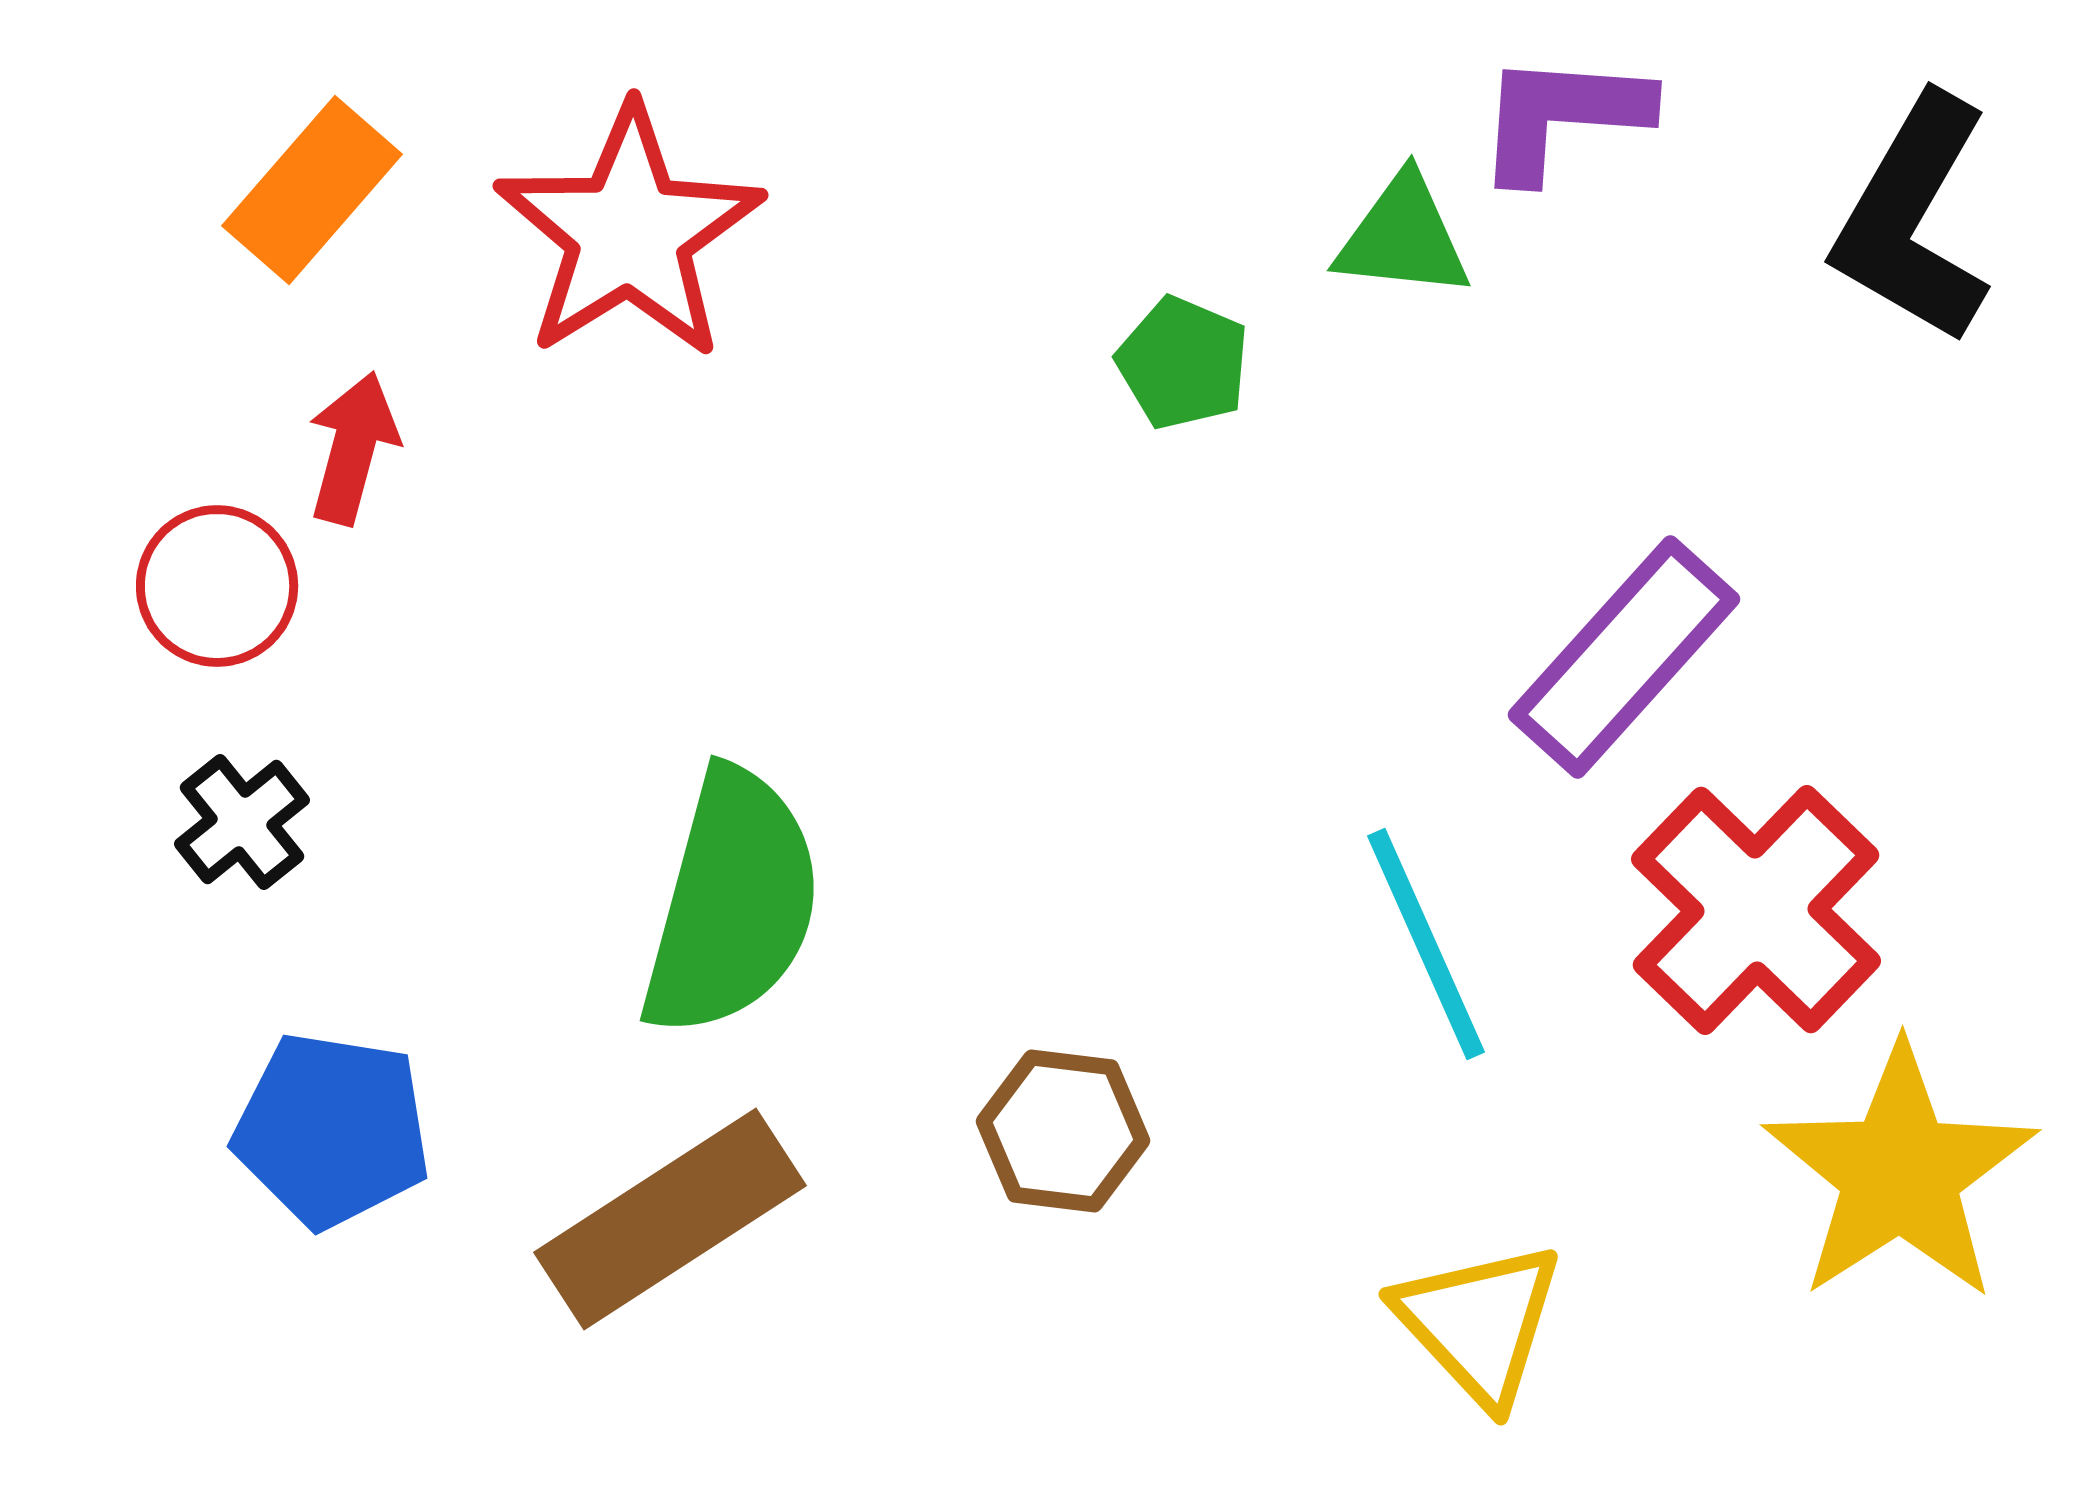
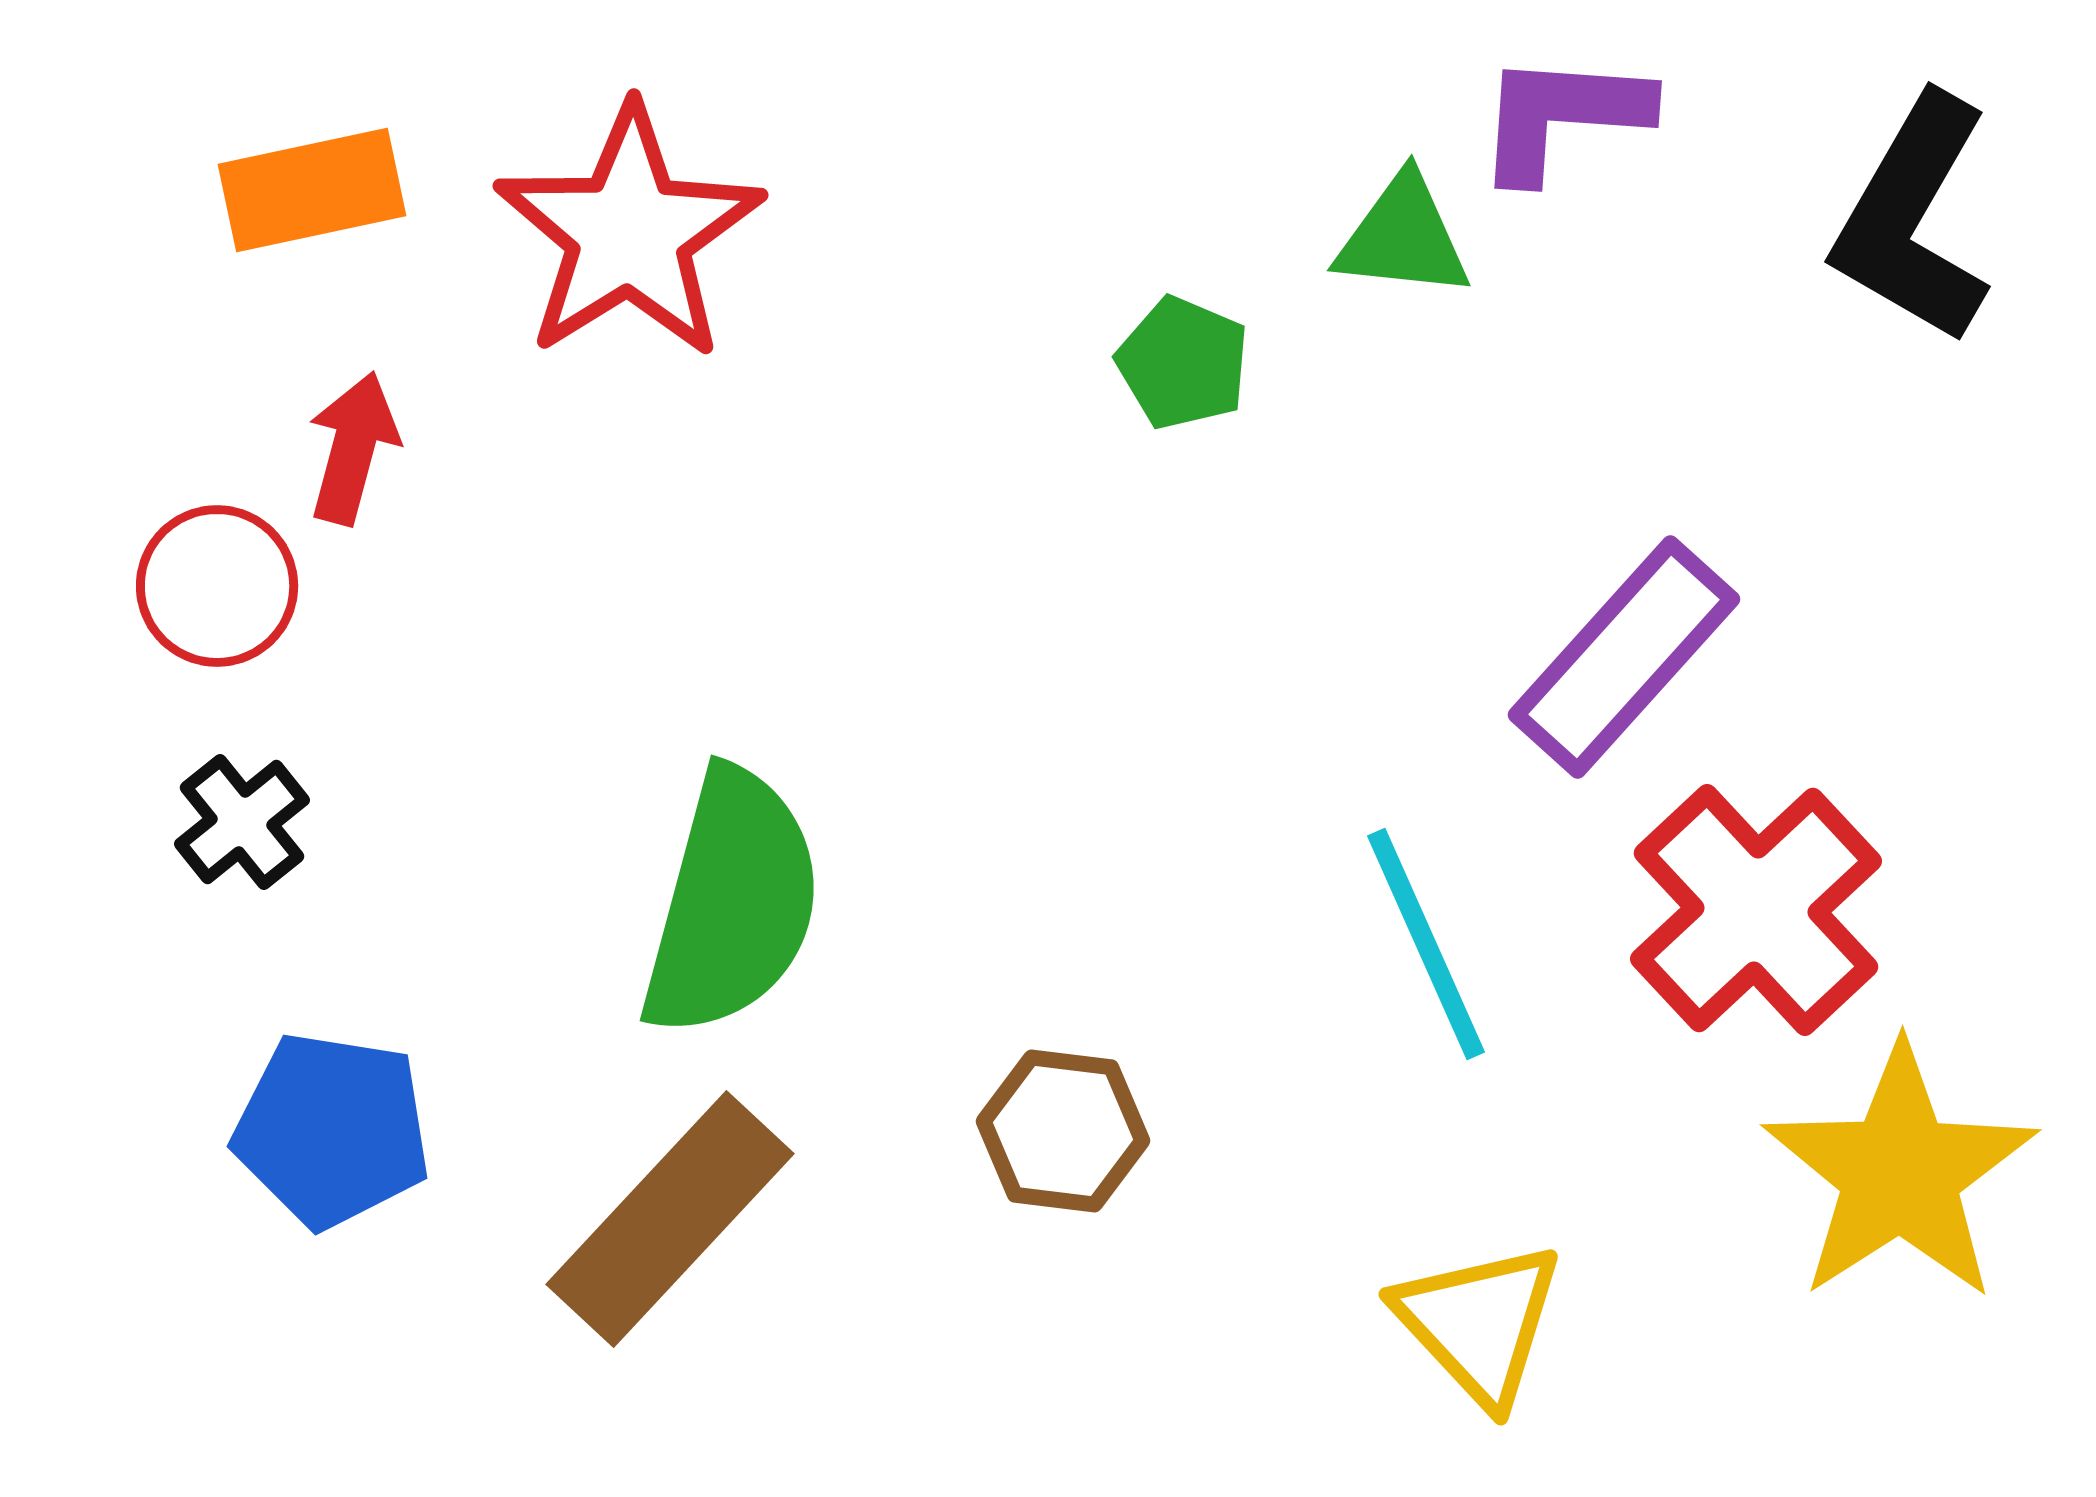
orange rectangle: rotated 37 degrees clockwise
red cross: rotated 3 degrees clockwise
brown rectangle: rotated 14 degrees counterclockwise
